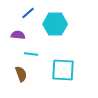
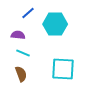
cyan line: moved 8 px left, 1 px up; rotated 16 degrees clockwise
cyan square: moved 1 px up
